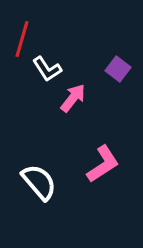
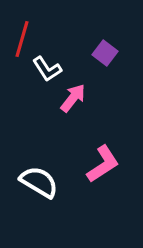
purple square: moved 13 px left, 16 px up
white semicircle: rotated 18 degrees counterclockwise
